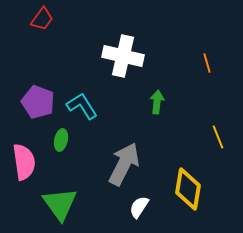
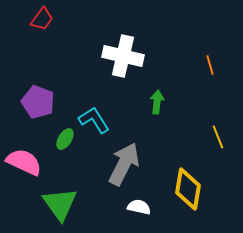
orange line: moved 3 px right, 2 px down
cyan L-shape: moved 12 px right, 14 px down
green ellipse: moved 4 px right, 1 px up; rotated 20 degrees clockwise
pink semicircle: rotated 57 degrees counterclockwise
white semicircle: rotated 70 degrees clockwise
